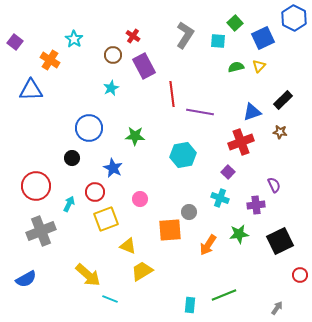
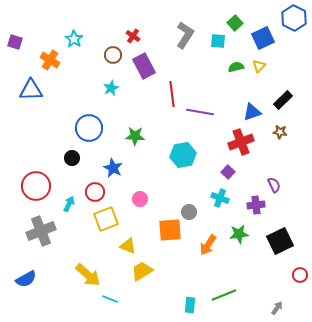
purple square at (15, 42): rotated 21 degrees counterclockwise
